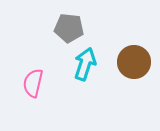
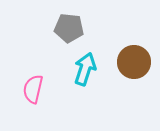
cyan arrow: moved 5 px down
pink semicircle: moved 6 px down
